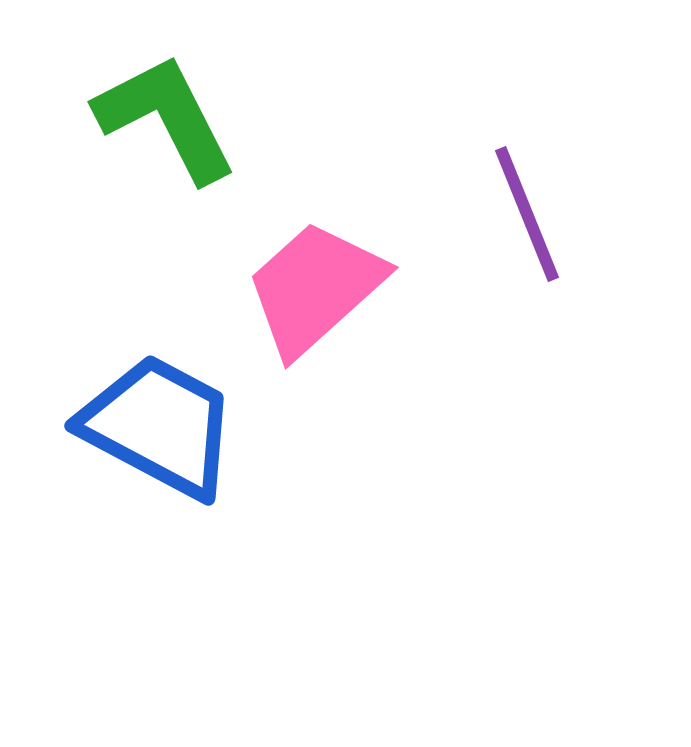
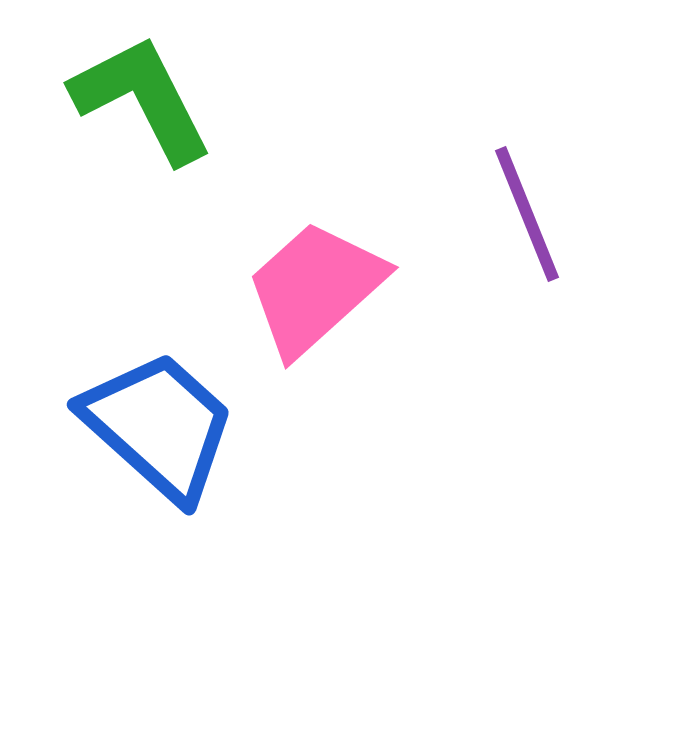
green L-shape: moved 24 px left, 19 px up
blue trapezoid: rotated 14 degrees clockwise
